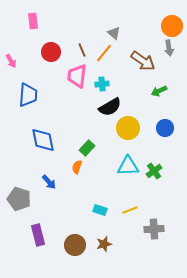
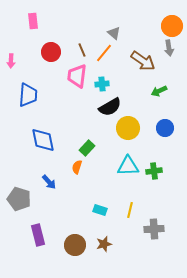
pink arrow: rotated 32 degrees clockwise
green cross: rotated 28 degrees clockwise
yellow line: rotated 56 degrees counterclockwise
